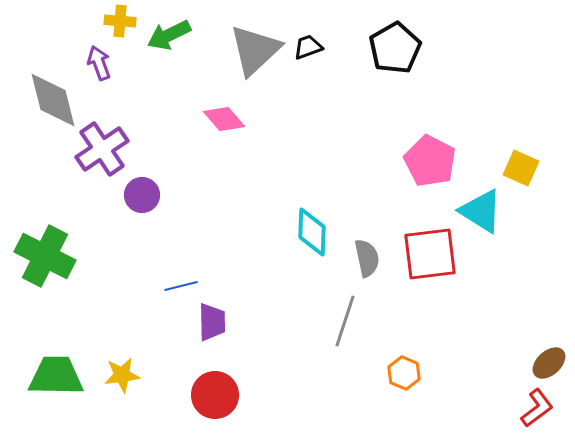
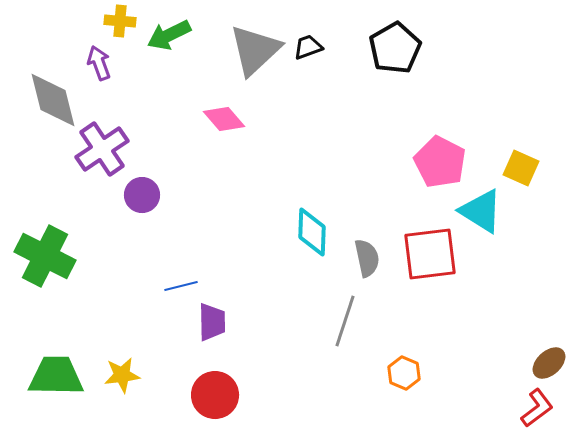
pink pentagon: moved 10 px right, 1 px down
